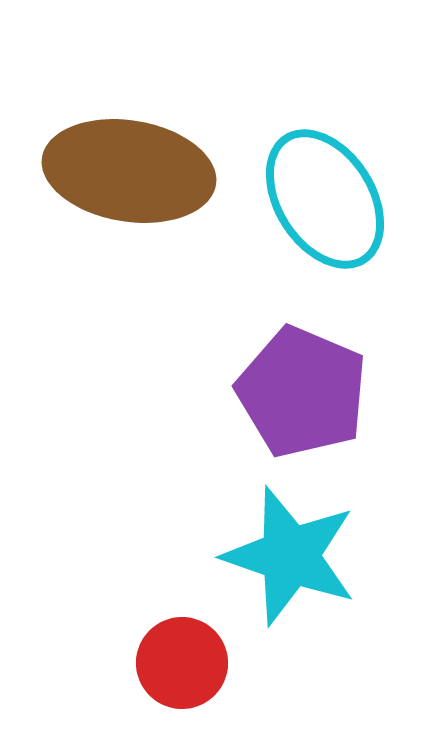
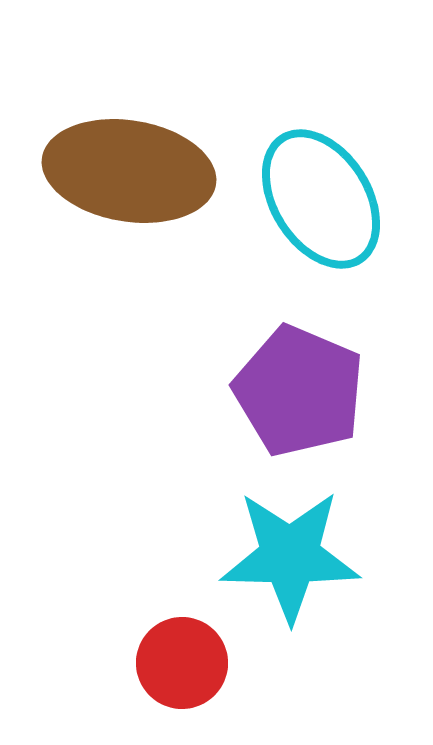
cyan ellipse: moved 4 px left
purple pentagon: moved 3 px left, 1 px up
cyan star: rotated 18 degrees counterclockwise
